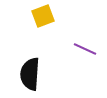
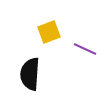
yellow square: moved 6 px right, 16 px down
